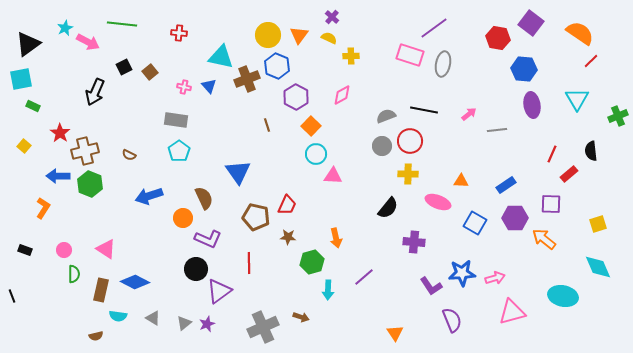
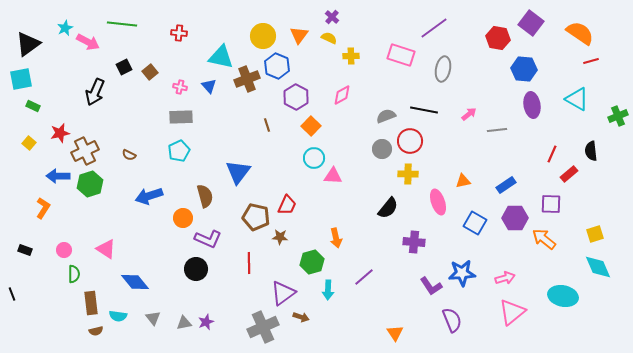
yellow circle at (268, 35): moved 5 px left, 1 px down
pink rectangle at (410, 55): moved 9 px left
red line at (591, 61): rotated 28 degrees clockwise
gray ellipse at (443, 64): moved 5 px down
pink cross at (184, 87): moved 4 px left
cyan triangle at (577, 99): rotated 30 degrees counterclockwise
gray rectangle at (176, 120): moved 5 px right, 3 px up; rotated 10 degrees counterclockwise
red star at (60, 133): rotated 24 degrees clockwise
yellow square at (24, 146): moved 5 px right, 3 px up
gray circle at (382, 146): moved 3 px down
brown cross at (85, 151): rotated 12 degrees counterclockwise
cyan pentagon at (179, 151): rotated 10 degrees clockwise
cyan circle at (316, 154): moved 2 px left, 4 px down
blue triangle at (238, 172): rotated 12 degrees clockwise
orange triangle at (461, 181): moved 2 px right; rotated 14 degrees counterclockwise
green hexagon at (90, 184): rotated 20 degrees clockwise
brown semicircle at (204, 198): moved 1 px right, 2 px up; rotated 10 degrees clockwise
pink ellipse at (438, 202): rotated 50 degrees clockwise
yellow square at (598, 224): moved 3 px left, 10 px down
brown star at (288, 237): moved 8 px left
pink arrow at (495, 278): moved 10 px right
blue diamond at (135, 282): rotated 24 degrees clockwise
brown rectangle at (101, 290): moved 10 px left, 13 px down; rotated 20 degrees counterclockwise
purple triangle at (219, 291): moved 64 px right, 2 px down
black line at (12, 296): moved 2 px up
pink triangle at (512, 312): rotated 24 degrees counterclockwise
gray triangle at (153, 318): rotated 21 degrees clockwise
gray triangle at (184, 323): rotated 28 degrees clockwise
purple star at (207, 324): moved 1 px left, 2 px up
brown semicircle at (96, 336): moved 5 px up
